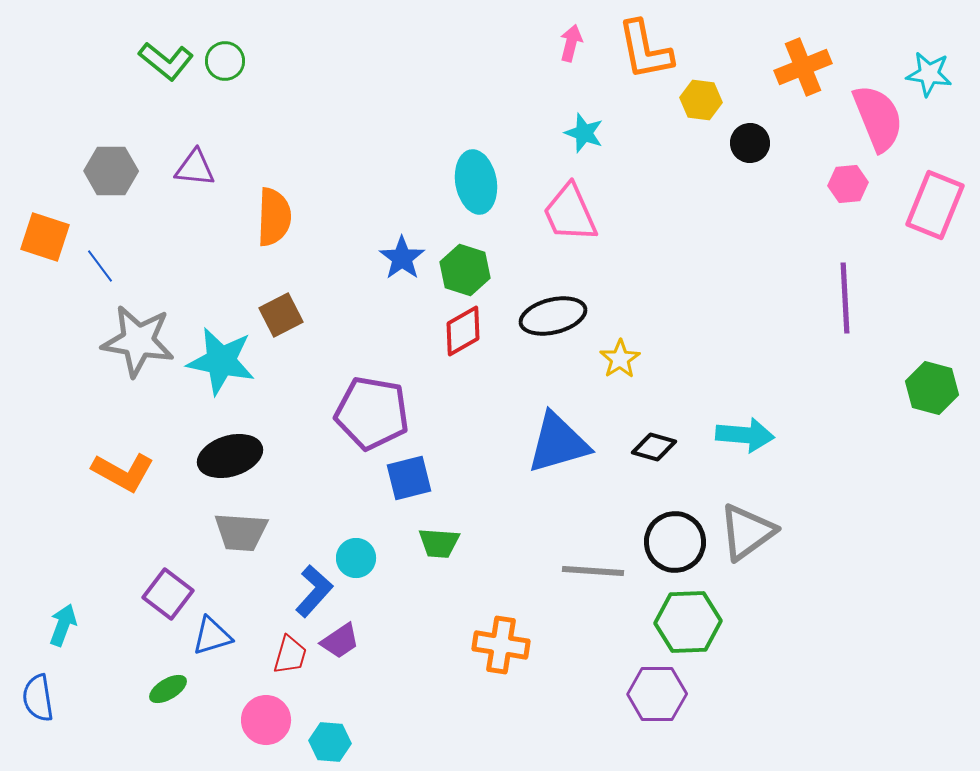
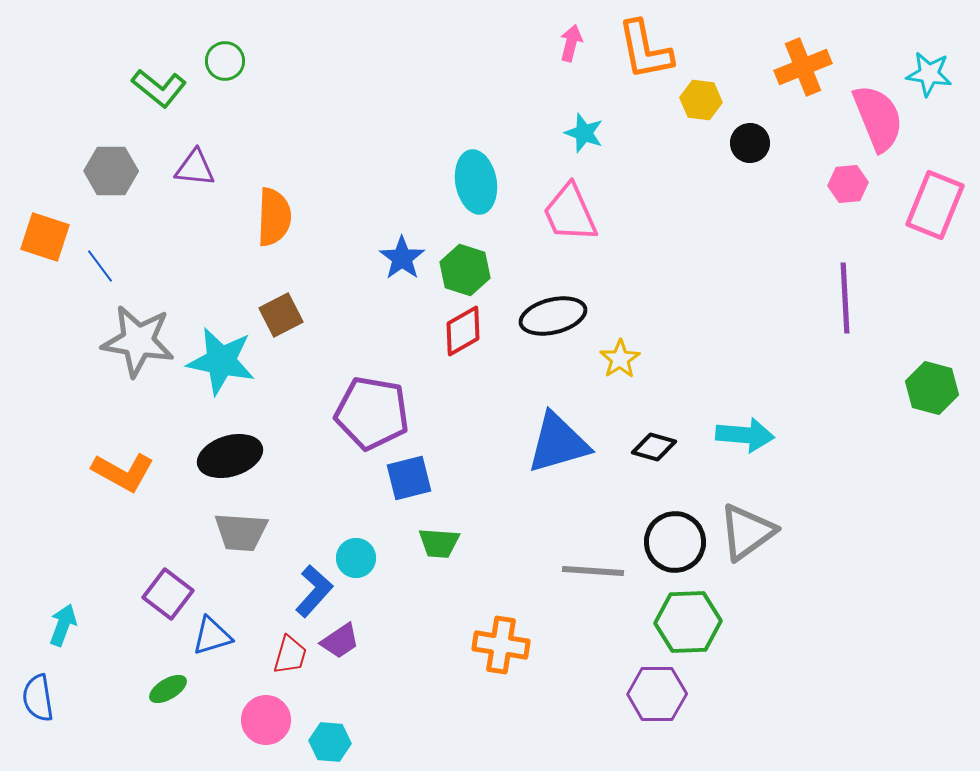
green L-shape at (166, 61): moved 7 px left, 27 px down
